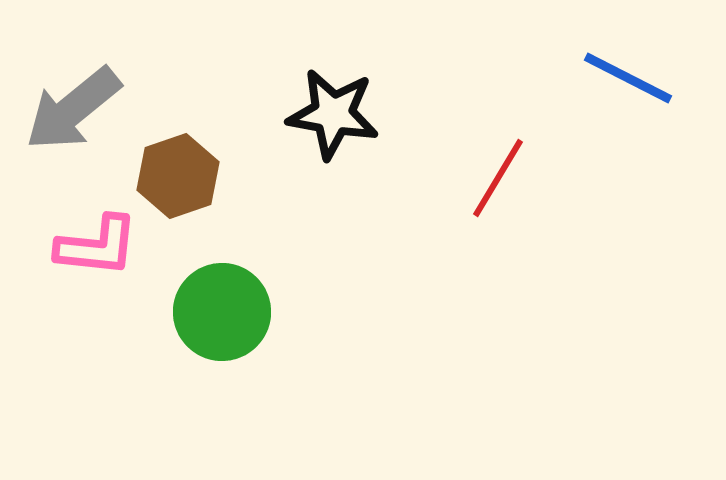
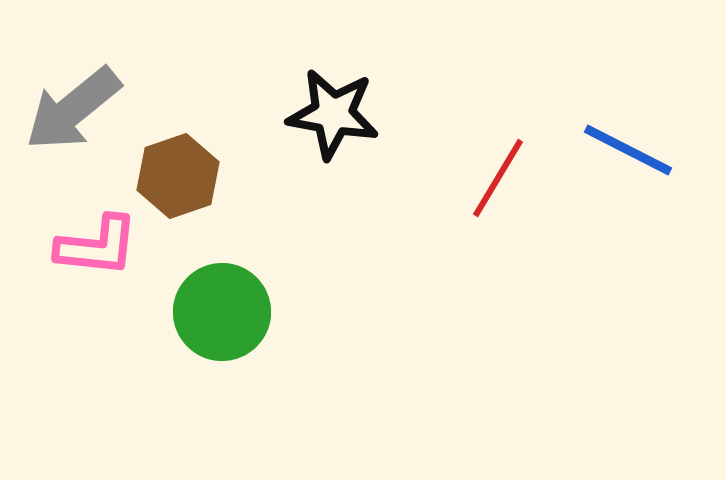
blue line: moved 72 px down
